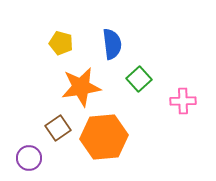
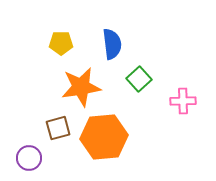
yellow pentagon: rotated 15 degrees counterclockwise
brown square: rotated 20 degrees clockwise
